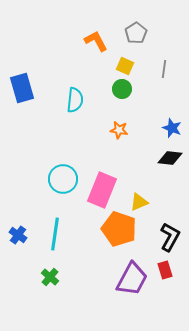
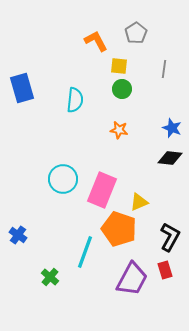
yellow square: moved 6 px left; rotated 18 degrees counterclockwise
cyan line: moved 30 px right, 18 px down; rotated 12 degrees clockwise
